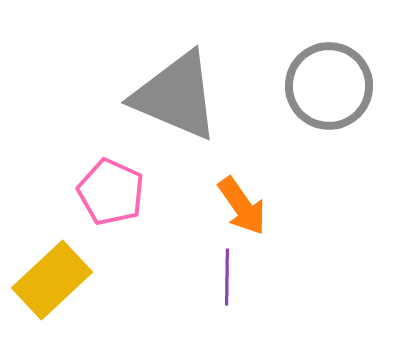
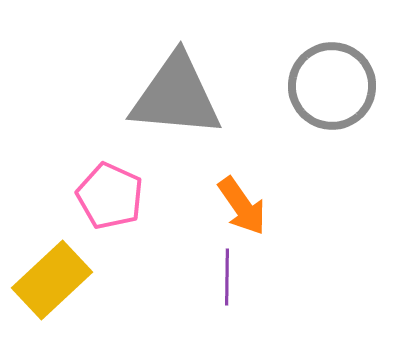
gray circle: moved 3 px right
gray triangle: rotated 18 degrees counterclockwise
pink pentagon: moved 1 px left, 4 px down
